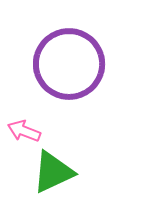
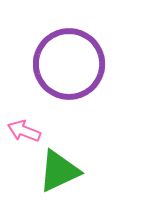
green triangle: moved 6 px right, 1 px up
